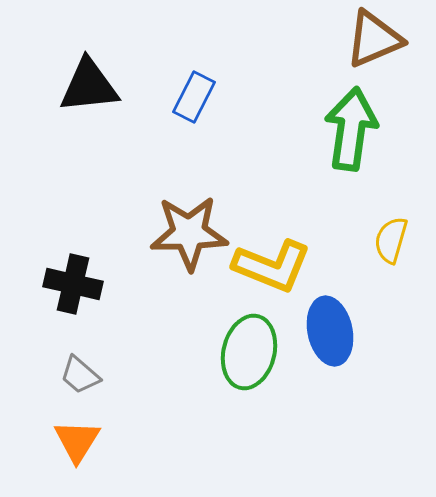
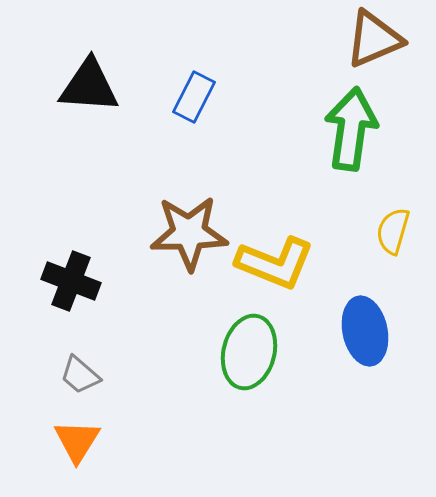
black triangle: rotated 10 degrees clockwise
yellow semicircle: moved 2 px right, 9 px up
yellow L-shape: moved 3 px right, 3 px up
black cross: moved 2 px left, 3 px up; rotated 8 degrees clockwise
blue ellipse: moved 35 px right
